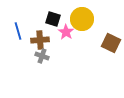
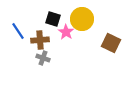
blue line: rotated 18 degrees counterclockwise
gray cross: moved 1 px right, 2 px down
